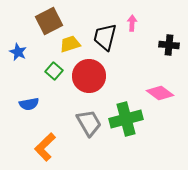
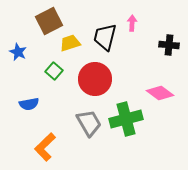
yellow trapezoid: moved 1 px up
red circle: moved 6 px right, 3 px down
